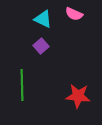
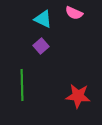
pink semicircle: moved 1 px up
